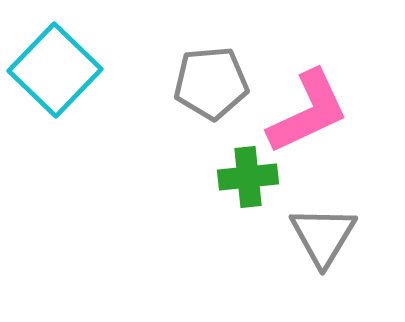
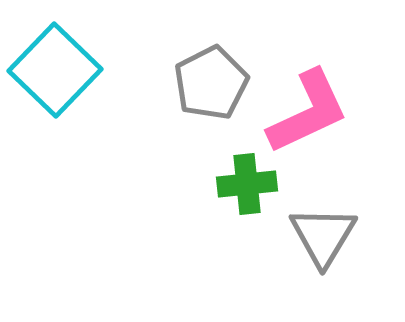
gray pentagon: rotated 22 degrees counterclockwise
green cross: moved 1 px left, 7 px down
